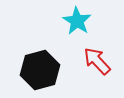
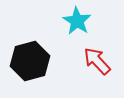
black hexagon: moved 10 px left, 9 px up
